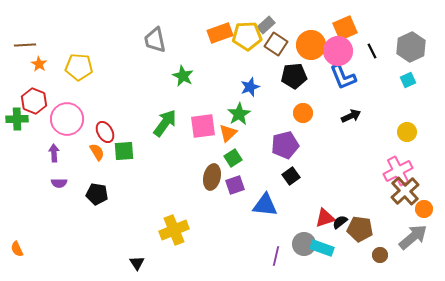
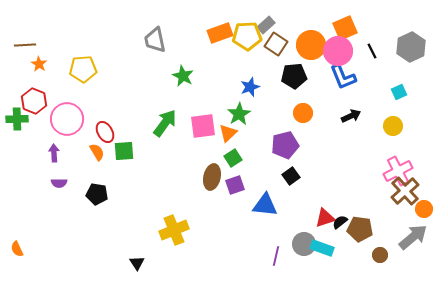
yellow pentagon at (79, 67): moved 4 px right, 2 px down; rotated 8 degrees counterclockwise
cyan square at (408, 80): moved 9 px left, 12 px down
yellow circle at (407, 132): moved 14 px left, 6 px up
